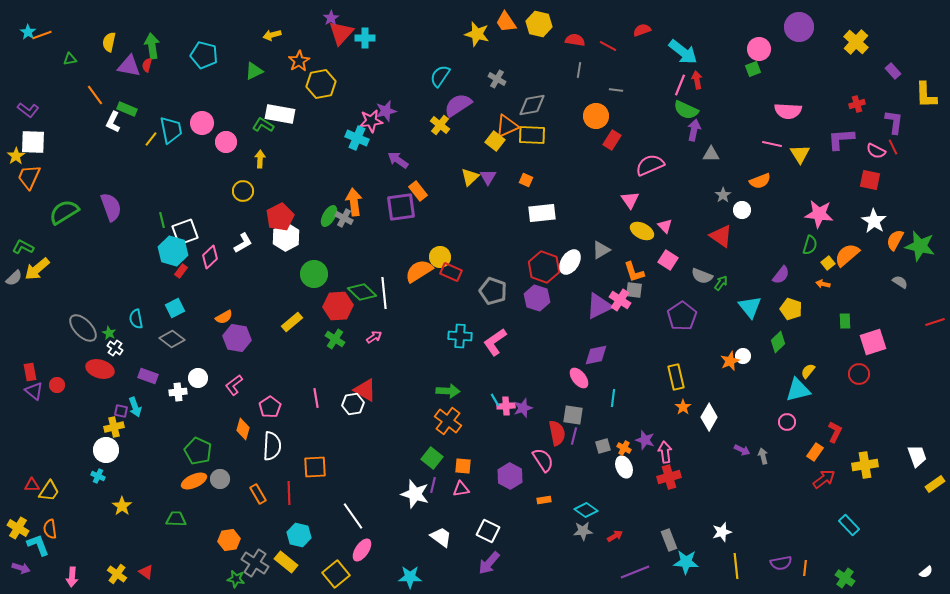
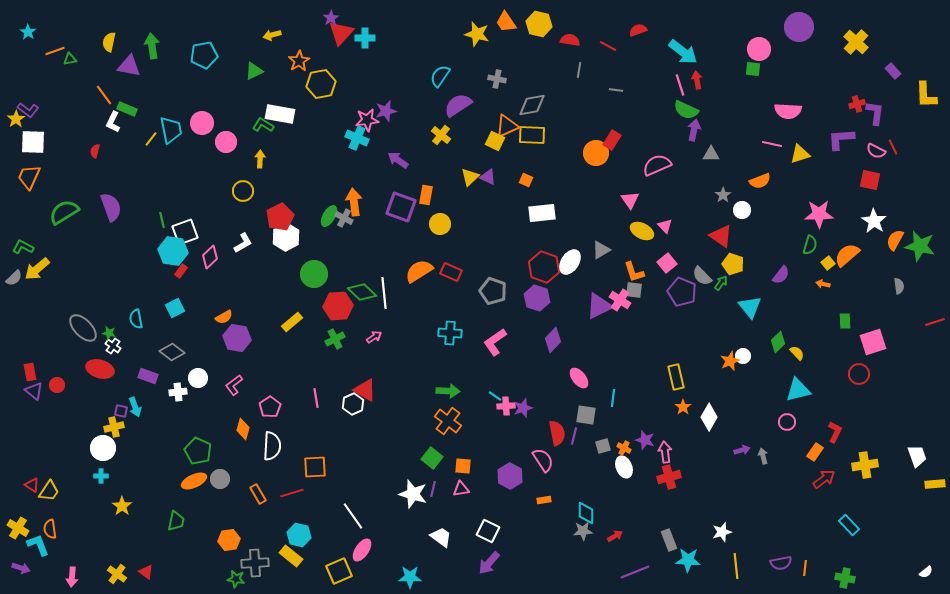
red semicircle at (642, 30): moved 4 px left
orange line at (42, 35): moved 13 px right, 16 px down
red semicircle at (575, 40): moved 5 px left
cyan pentagon at (204, 55): rotated 24 degrees counterclockwise
red semicircle at (147, 65): moved 52 px left, 86 px down
green square at (753, 69): rotated 28 degrees clockwise
gray cross at (497, 79): rotated 18 degrees counterclockwise
pink line at (680, 85): rotated 40 degrees counterclockwise
orange line at (95, 95): moved 9 px right
orange circle at (596, 116): moved 37 px down
pink star at (371, 121): moved 4 px left, 1 px up
purple L-shape at (894, 122): moved 19 px left, 9 px up
yellow cross at (440, 125): moved 1 px right, 10 px down
yellow square at (495, 141): rotated 12 degrees counterclockwise
yellow triangle at (800, 154): rotated 45 degrees clockwise
yellow star at (16, 156): moved 37 px up
pink semicircle at (650, 165): moved 7 px right
purple triangle at (488, 177): rotated 36 degrees counterclockwise
orange rectangle at (418, 191): moved 8 px right, 4 px down; rotated 48 degrees clockwise
purple square at (401, 207): rotated 28 degrees clockwise
pink star at (819, 214): rotated 8 degrees counterclockwise
cyan hexagon at (173, 251): rotated 8 degrees counterclockwise
yellow circle at (440, 257): moved 33 px up
pink square at (668, 260): moved 1 px left, 3 px down; rotated 18 degrees clockwise
gray semicircle at (702, 276): rotated 25 degrees clockwise
gray semicircle at (900, 282): moved 1 px left, 4 px down; rotated 49 degrees clockwise
yellow pentagon at (791, 309): moved 58 px left, 45 px up
purple pentagon at (682, 316): moved 24 px up; rotated 16 degrees counterclockwise
green star at (109, 333): rotated 16 degrees counterclockwise
cyan cross at (460, 336): moved 10 px left, 3 px up
gray diamond at (172, 339): moved 13 px down
green cross at (335, 339): rotated 30 degrees clockwise
white cross at (115, 348): moved 2 px left, 2 px up
purple diamond at (596, 355): moved 43 px left, 15 px up; rotated 35 degrees counterclockwise
yellow semicircle at (808, 371): moved 11 px left, 18 px up; rotated 98 degrees clockwise
cyan line at (495, 400): moved 4 px up; rotated 24 degrees counterclockwise
white hexagon at (353, 404): rotated 15 degrees counterclockwise
gray square at (573, 415): moved 13 px right
white circle at (106, 450): moved 3 px left, 2 px up
purple arrow at (742, 450): rotated 42 degrees counterclockwise
cyan cross at (98, 476): moved 3 px right; rotated 24 degrees counterclockwise
yellow rectangle at (935, 484): rotated 30 degrees clockwise
red triangle at (32, 485): rotated 35 degrees clockwise
purple line at (433, 485): moved 4 px down
red line at (289, 493): moved 3 px right; rotated 75 degrees clockwise
white star at (415, 494): moved 2 px left
cyan diamond at (586, 510): moved 3 px down; rotated 55 degrees clockwise
green trapezoid at (176, 519): moved 2 px down; rotated 100 degrees clockwise
yellow rectangle at (286, 562): moved 5 px right, 6 px up
cyan star at (686, 562): moved 2 px right, 2 px up
gray cross at (255, 563): rotated 36 degrees counterclockwise
yellow square at (336, 574): moved 3 px right, 3 px up; rotated 16 degrees clockwise
green cross at (845, 578): rotated 24 degrees counterclockwise
